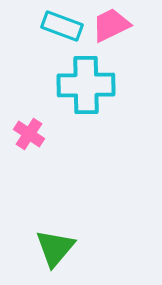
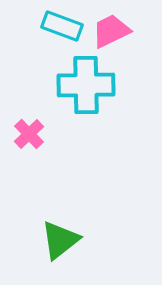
pink trapezoid: moved 6 px down
pink cross: rotated 12 degrees clockwise
green triangle: moved 5 px right, 8 px up; rotated 12 degrees clockwise
